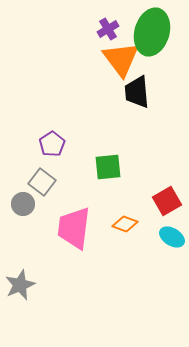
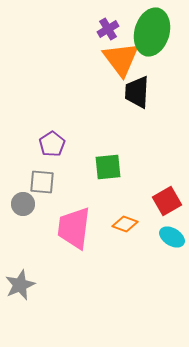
black trapezoid: rotated 8 degrees clockwise
gray square: rotated 32 degrees counterclockwise
